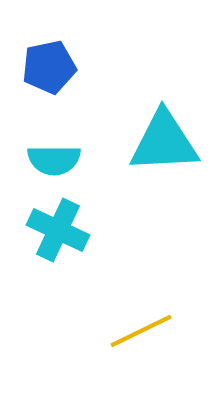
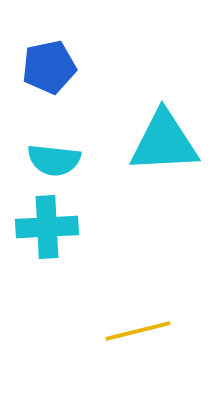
cyan semicircle: rotated 6 degrees clockwise
cyan cross: moved 11 px left, 3 px up; rotated 28 degrees counterclockwise
yellow line: moved 3 px left; rotated 12 degrees clockwise
